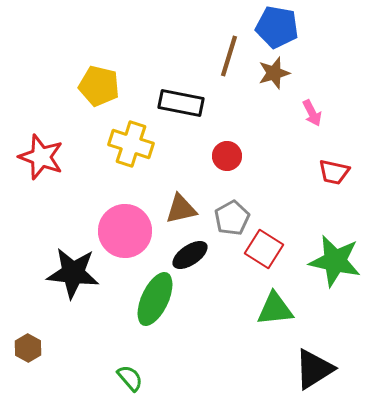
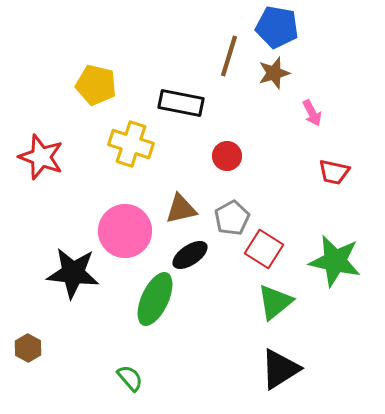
yellow pentagon: moved 3 px left, 1 px up
green triangle: moved 7 px up; rotated 33 degrees counterclockwise
black triangle: moved 34 px left
